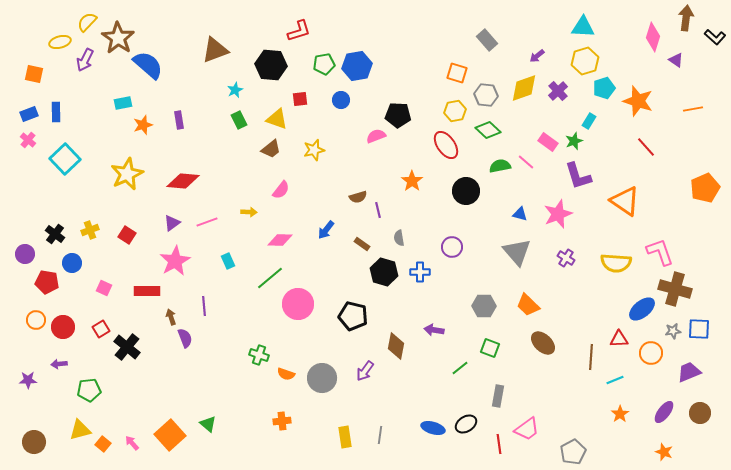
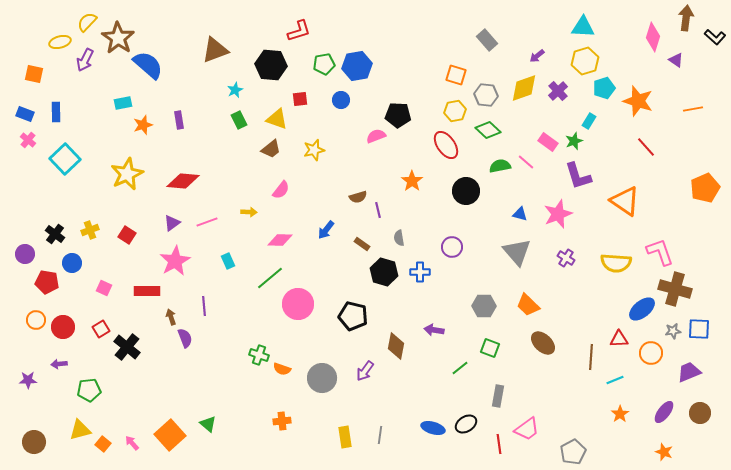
orange square at (457, 73): moved 1 px left, 2 px down
blue rectangle at (29, 114): moved 4 px left; rotated 42 degrees clockwise
orange semicircle at (286, 374): moved 4 px left, 5 px up
